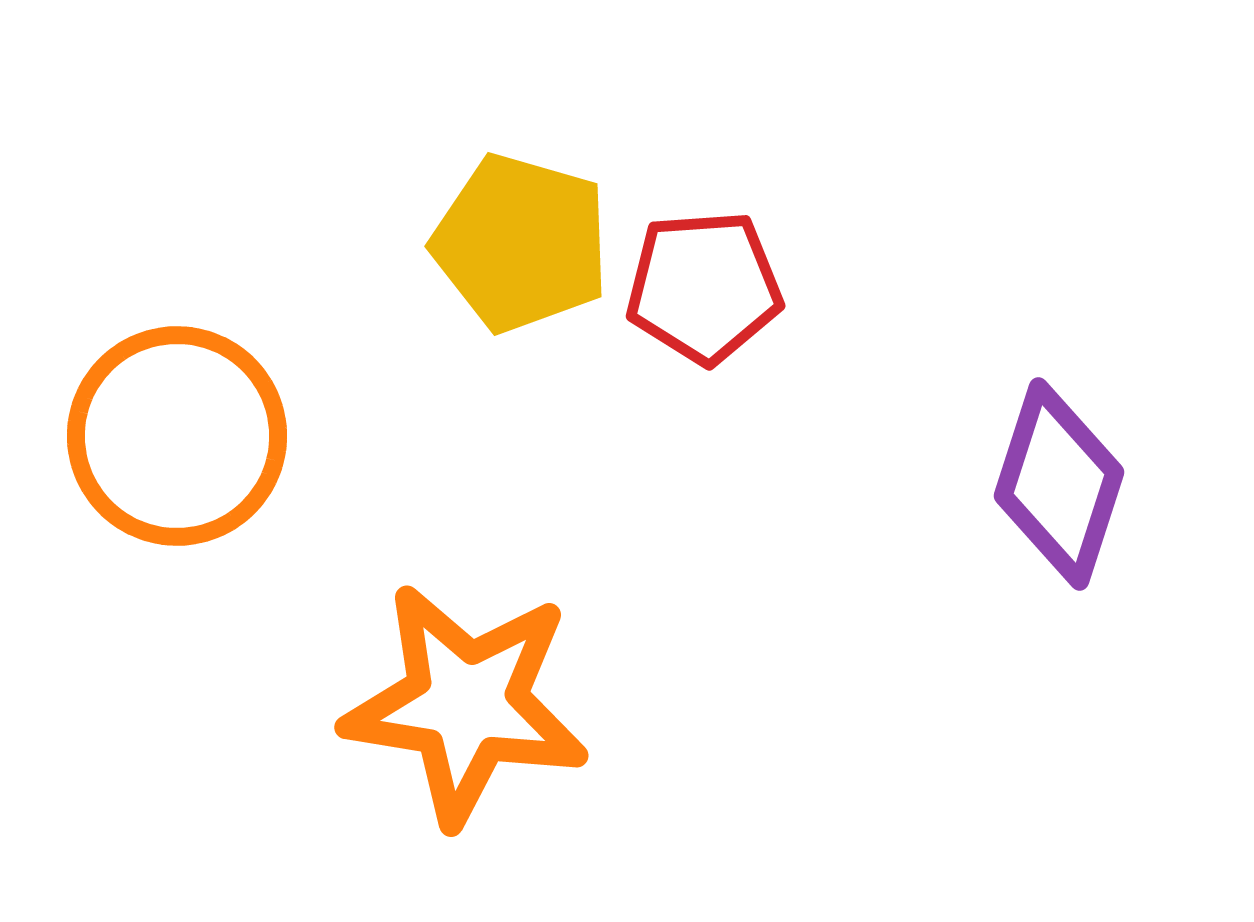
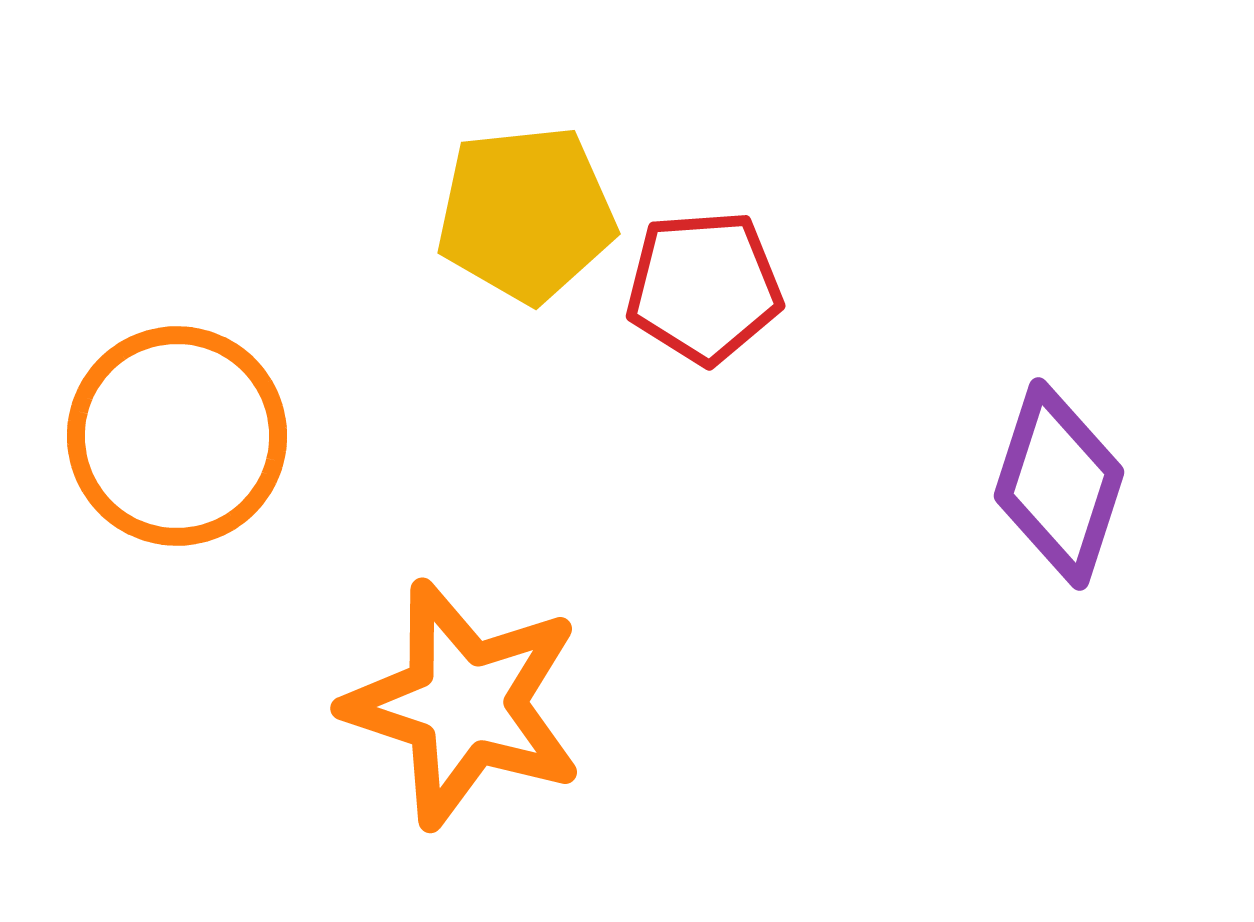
yellow pentagon: moved 5 px right, 29 px up; rotated 22 degrees counterclockwise
orange star: moved 2 px left; rotated 9 degrees clockwise
